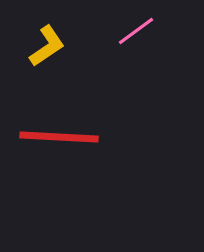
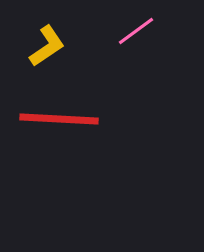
red line: moved 18 px up
